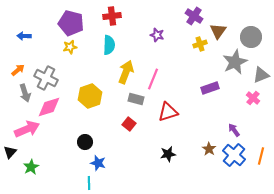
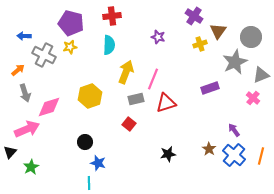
purple star: moved 1 px right, 2 px down
gray cross: moved 2 px left, 23 px up
gray rectangle: rotated 28 degrees counterclockwise
red triangle: moved 2 px left, 9 px up
